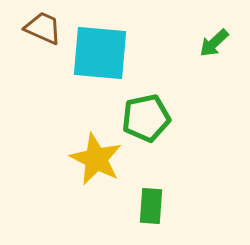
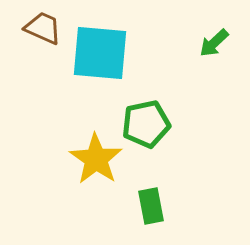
green pentagon: moved 6 px down
yellow star: rotated 8 degrees clockwise
green rectangle: rotated 15 degrees counterclockwise
